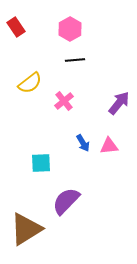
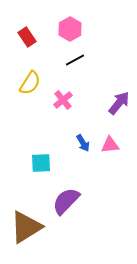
red rectangle: moved 11 px right, 10 px down
black line: rotated 24 degrees counterclockwise
yellow semicircle: rotated 20 degrees counterclockwise
pink cross: moved 1 px left, 1 px up
pink triangle: moved 1 px right, 1 px up
brown triangle: moved 2 px up
